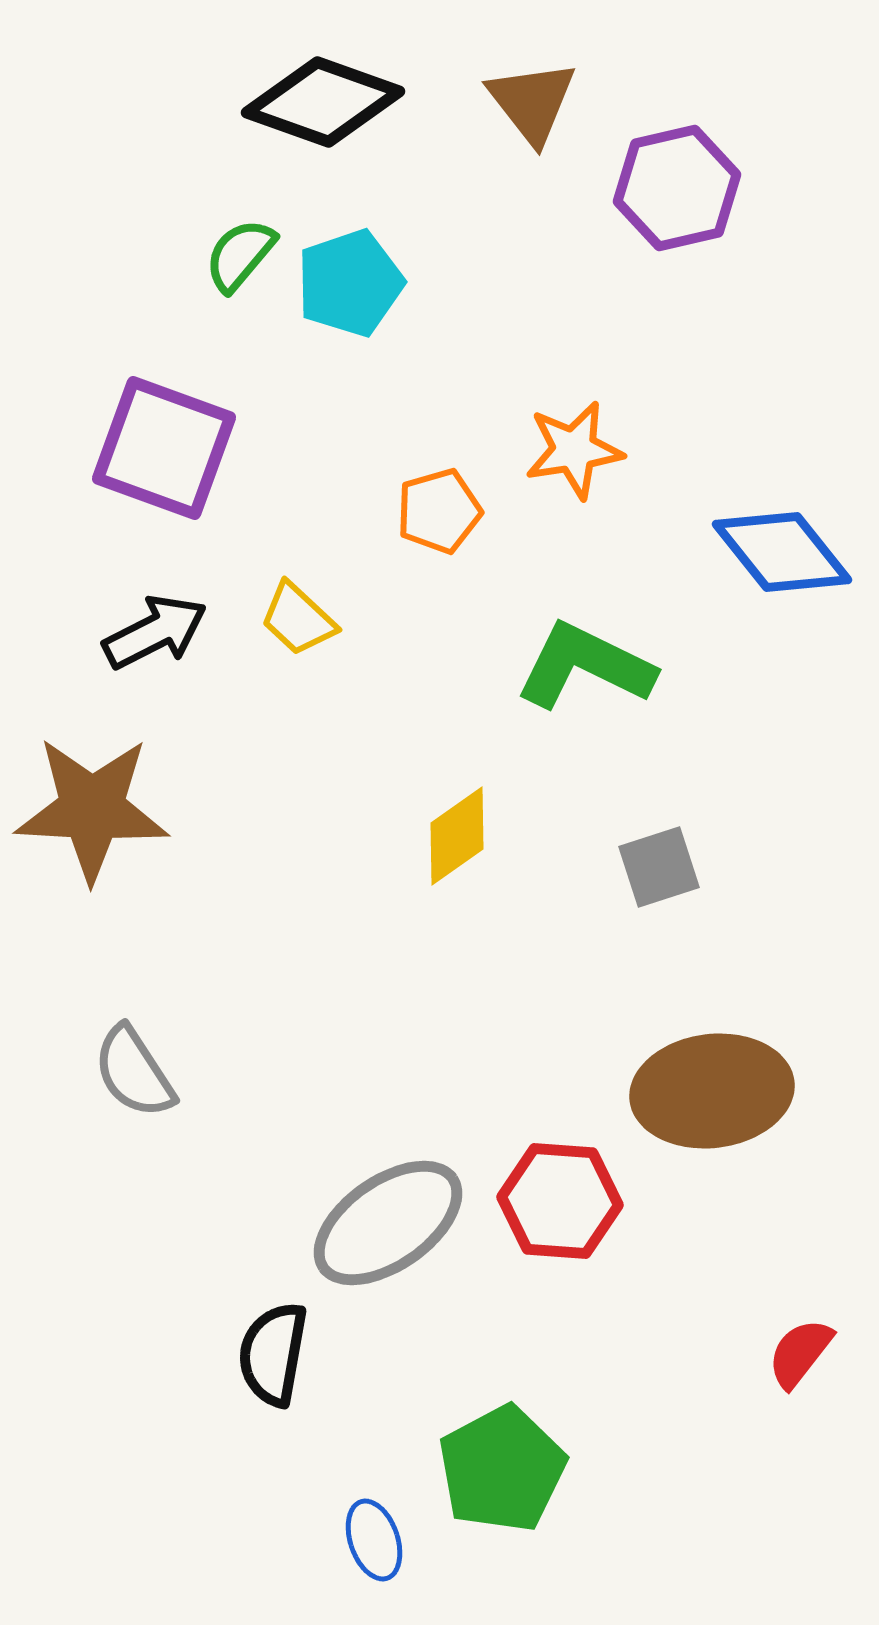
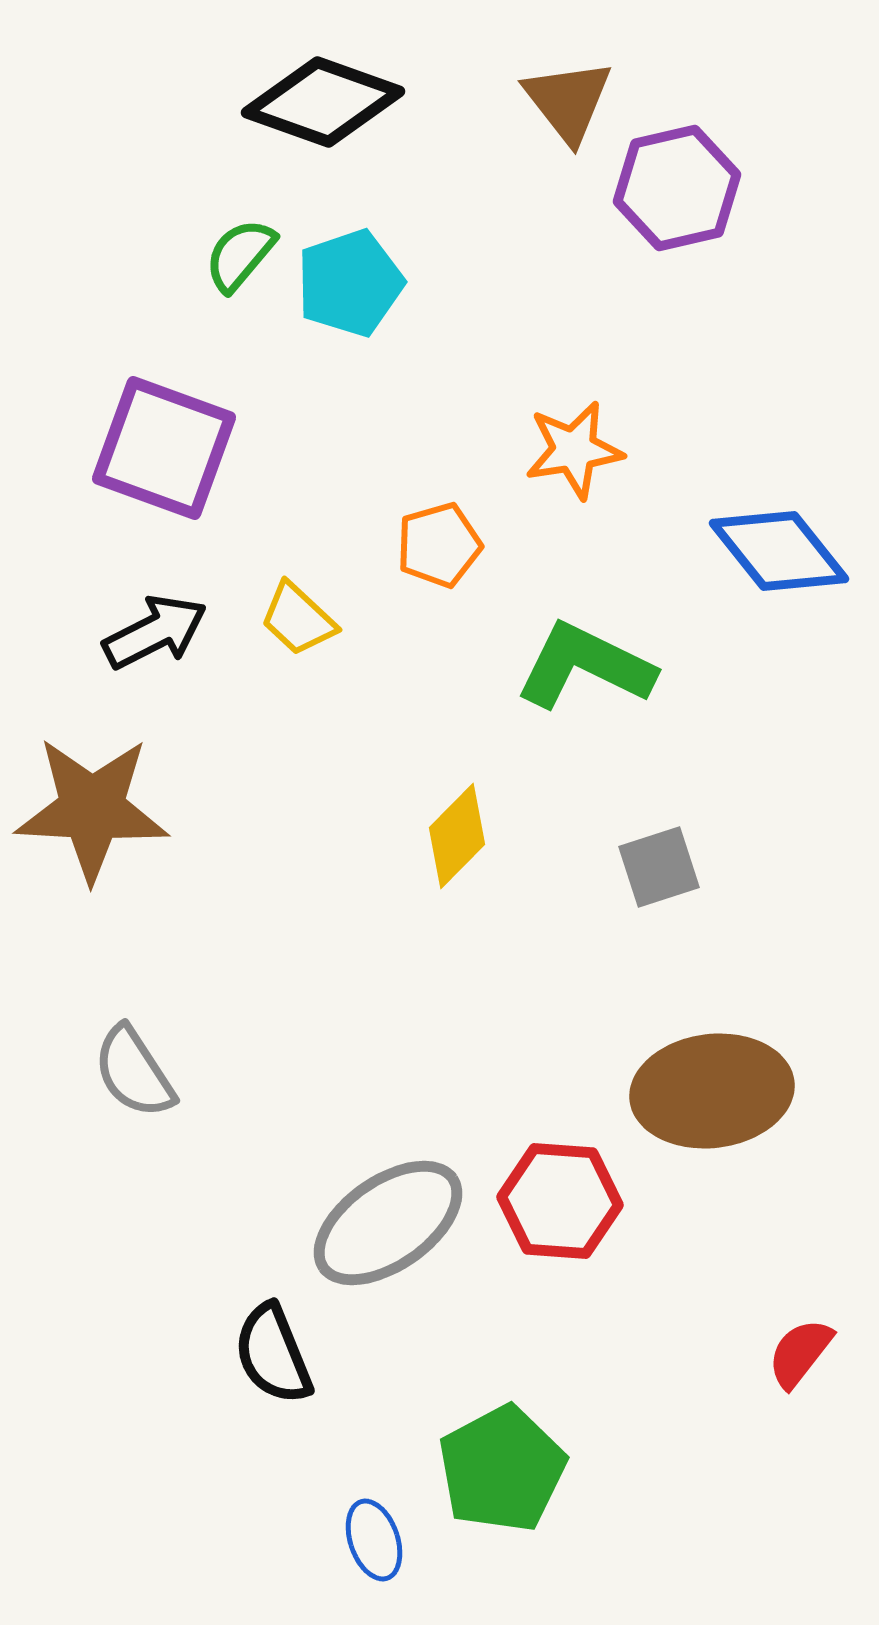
brown triangle: moved 36 px right, 1 px up
orange pentagon: moved 34 px down
blue diamond: moved 3 px left, 1 px up
yellow diamond: rotated 10 degrees counterclockwise
black semicircle: rotated 32 degrees counterclockwise
